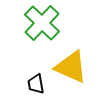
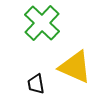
yellow triangle: moved 4 px right
